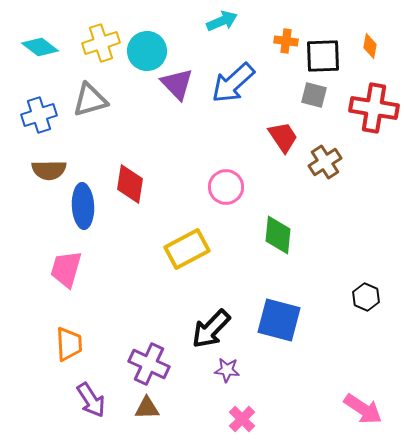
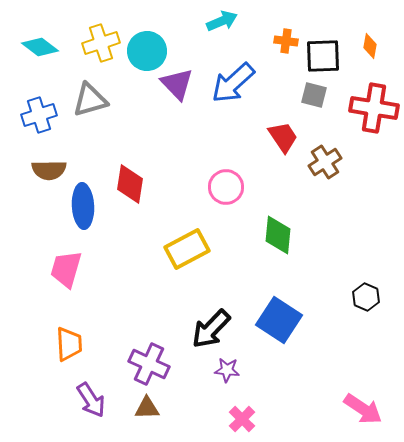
blue square: rotated 18 degrees clockwise
